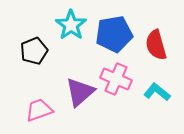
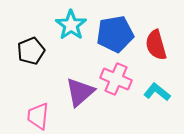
blue pentagon: moved 1 px right
black pentagon: moved 3 px left
pink trapezoid: moved 1 px left, 6 px down; rotated 64 degrees counterclockwise
